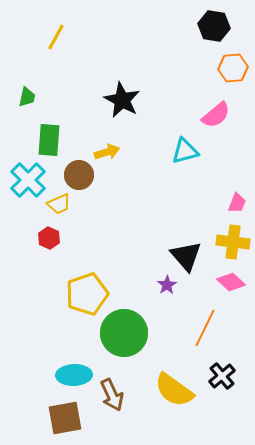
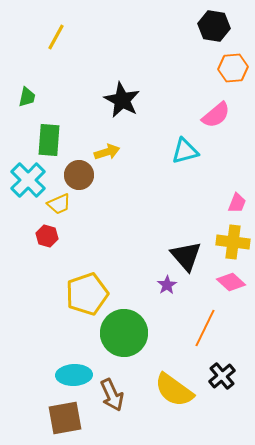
red hexagon: moved 2 px left, 2 px up; rotated 10 degrees counterclockwise
